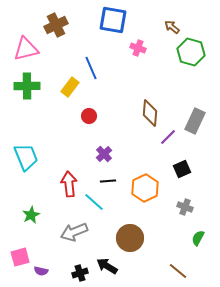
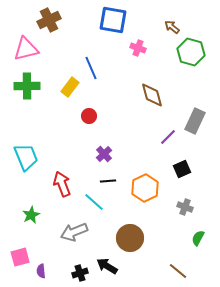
brown cross: moved 7 px left, 5 px up
brown diamond: moved 2 px right, 18 px up; rotated 20 degrees counterclockwise
red arrow: moved 7 px left; rotated 15 degrees counterclockwise
purple semicircle: rotated 72 degrees clockwise
